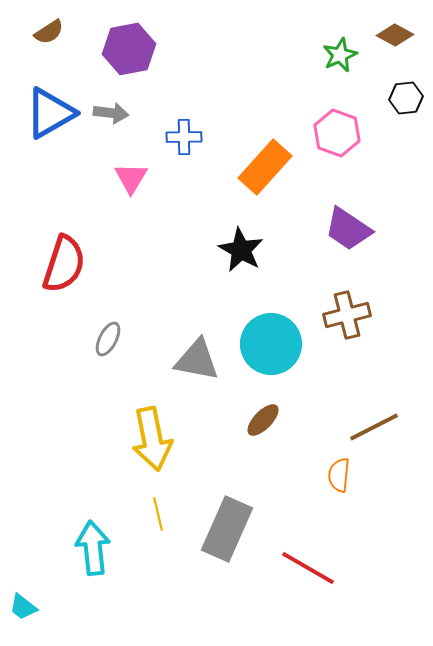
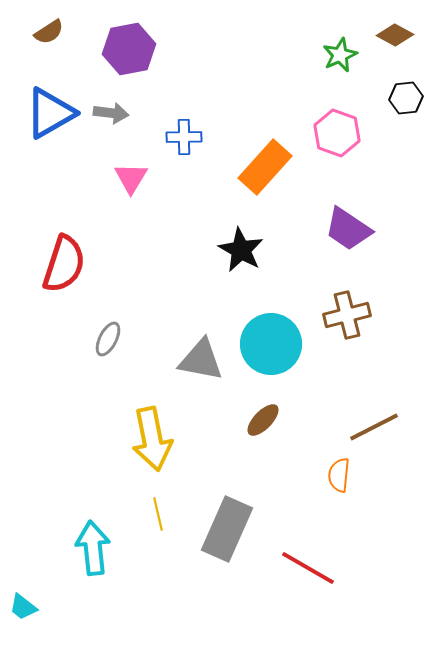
gray triangle: moved 4 px right
